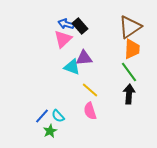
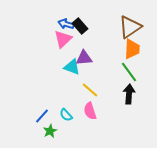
cyan semicircle: moved 8 px right, 1 px up
